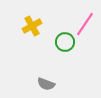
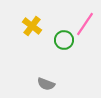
yellow cross: rotated 24 degrees counterclockwise
green circle: moved 1 px left, 2 px up
